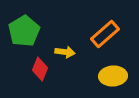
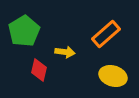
orange rectangle: moved 1 px right
red diamond: moved 1 px left, 1 px down; rotated 10 degrees counterclockwise
yellow ellipse: rotated 20 degrees clockwise
